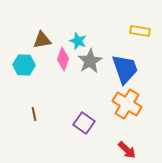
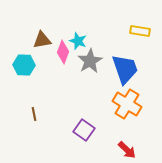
pink diamond: moved 7 px up
purple square: moved 7 px down
